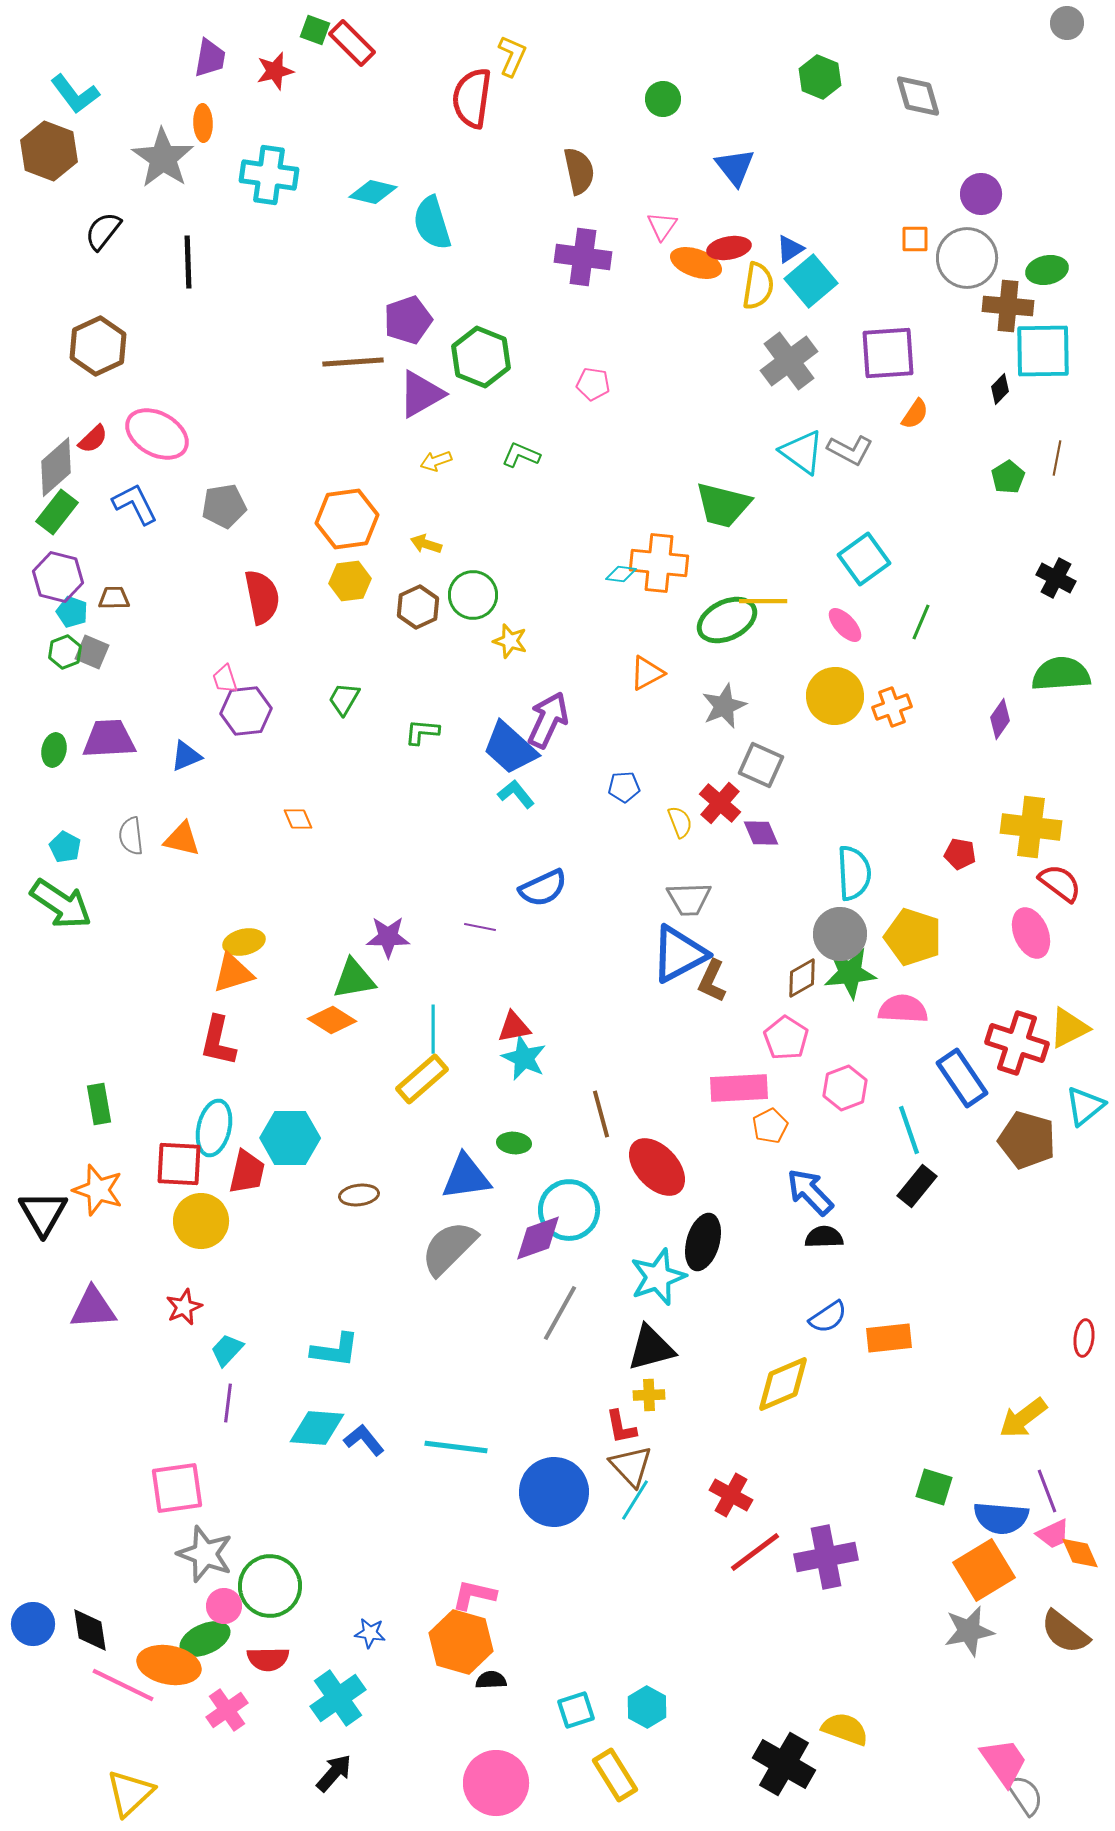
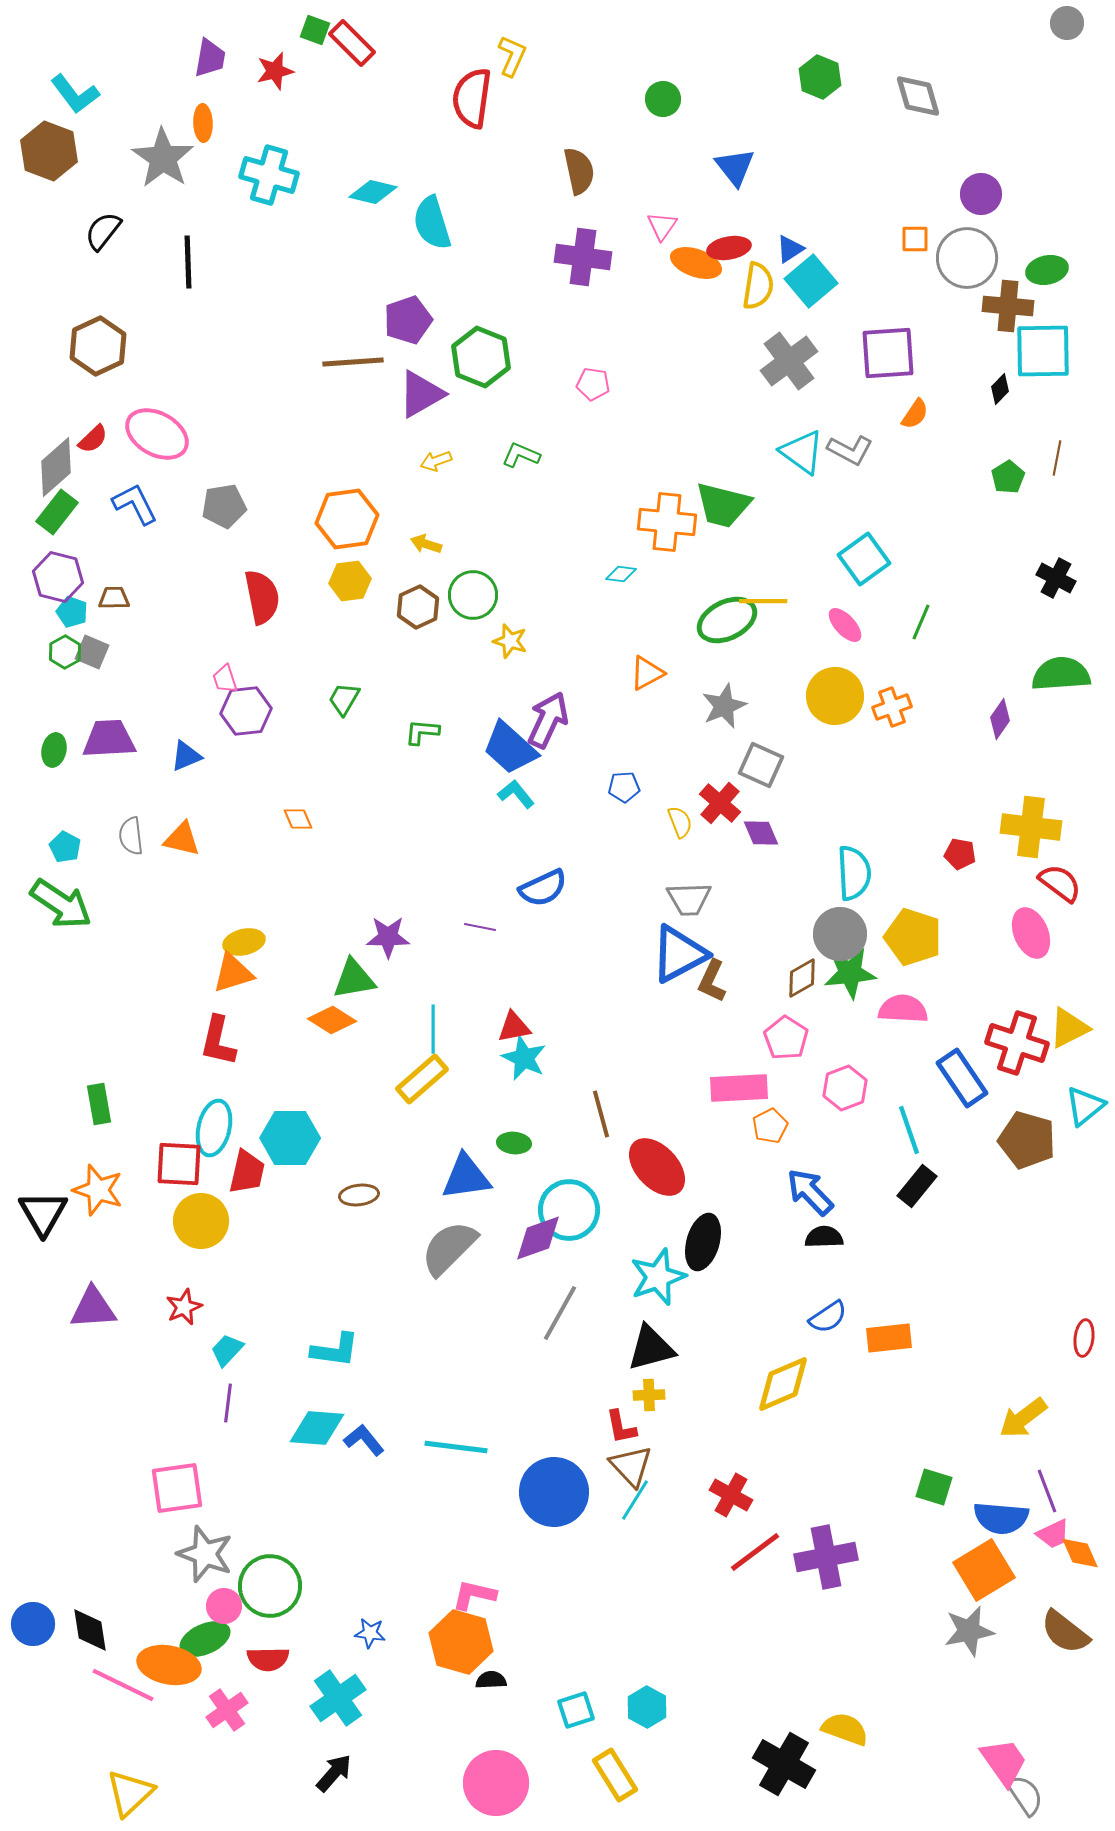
cyan cross at (269, 175): rotated 8 degrees clockwise
orange cross at (659, 563): moved 8 px right, 41 px up
green hexagon at (65, 652): rotated 8 degrees counterclockwise
